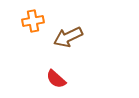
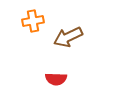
red semicircle: rotated 40 degrees counterclockwise
